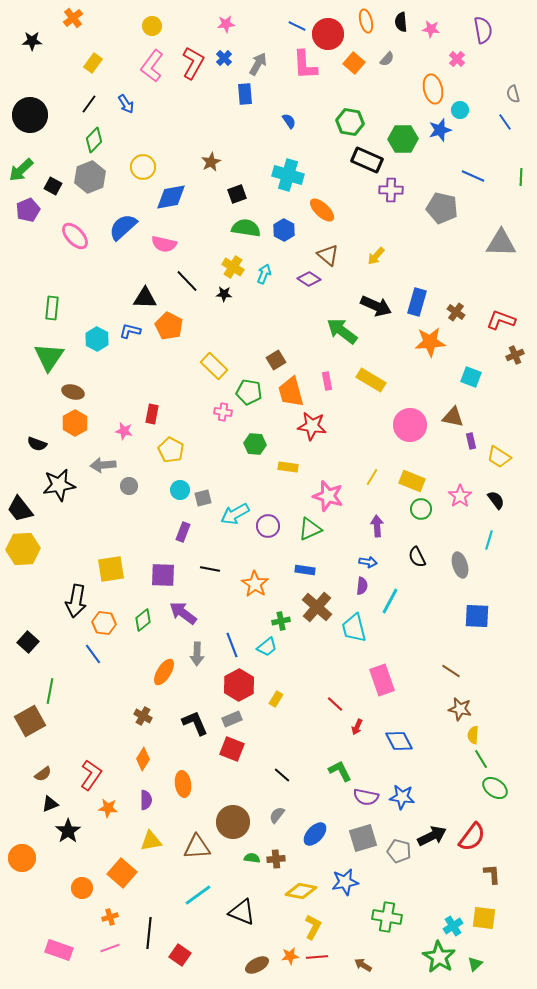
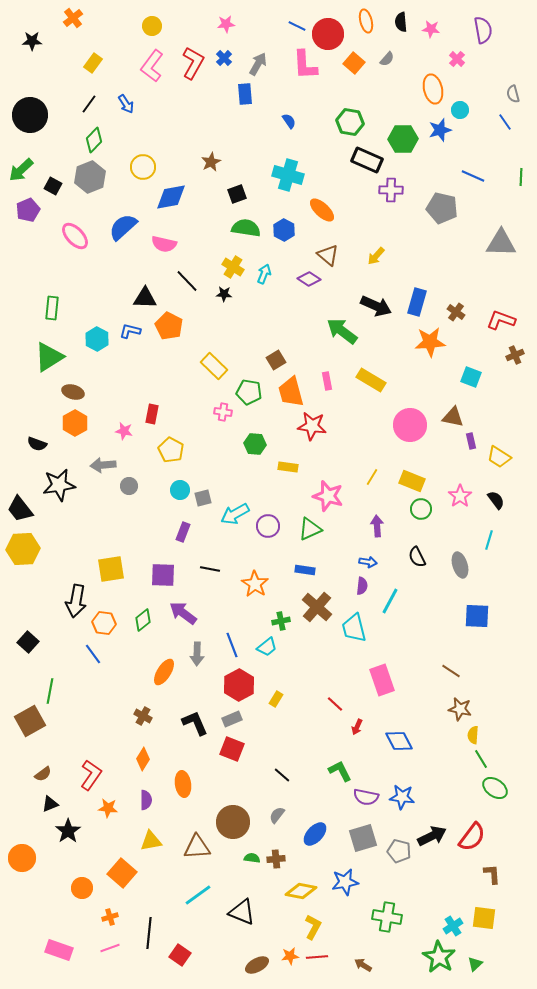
green triangle at (49, 357): rotated 24 degrees clockwise
